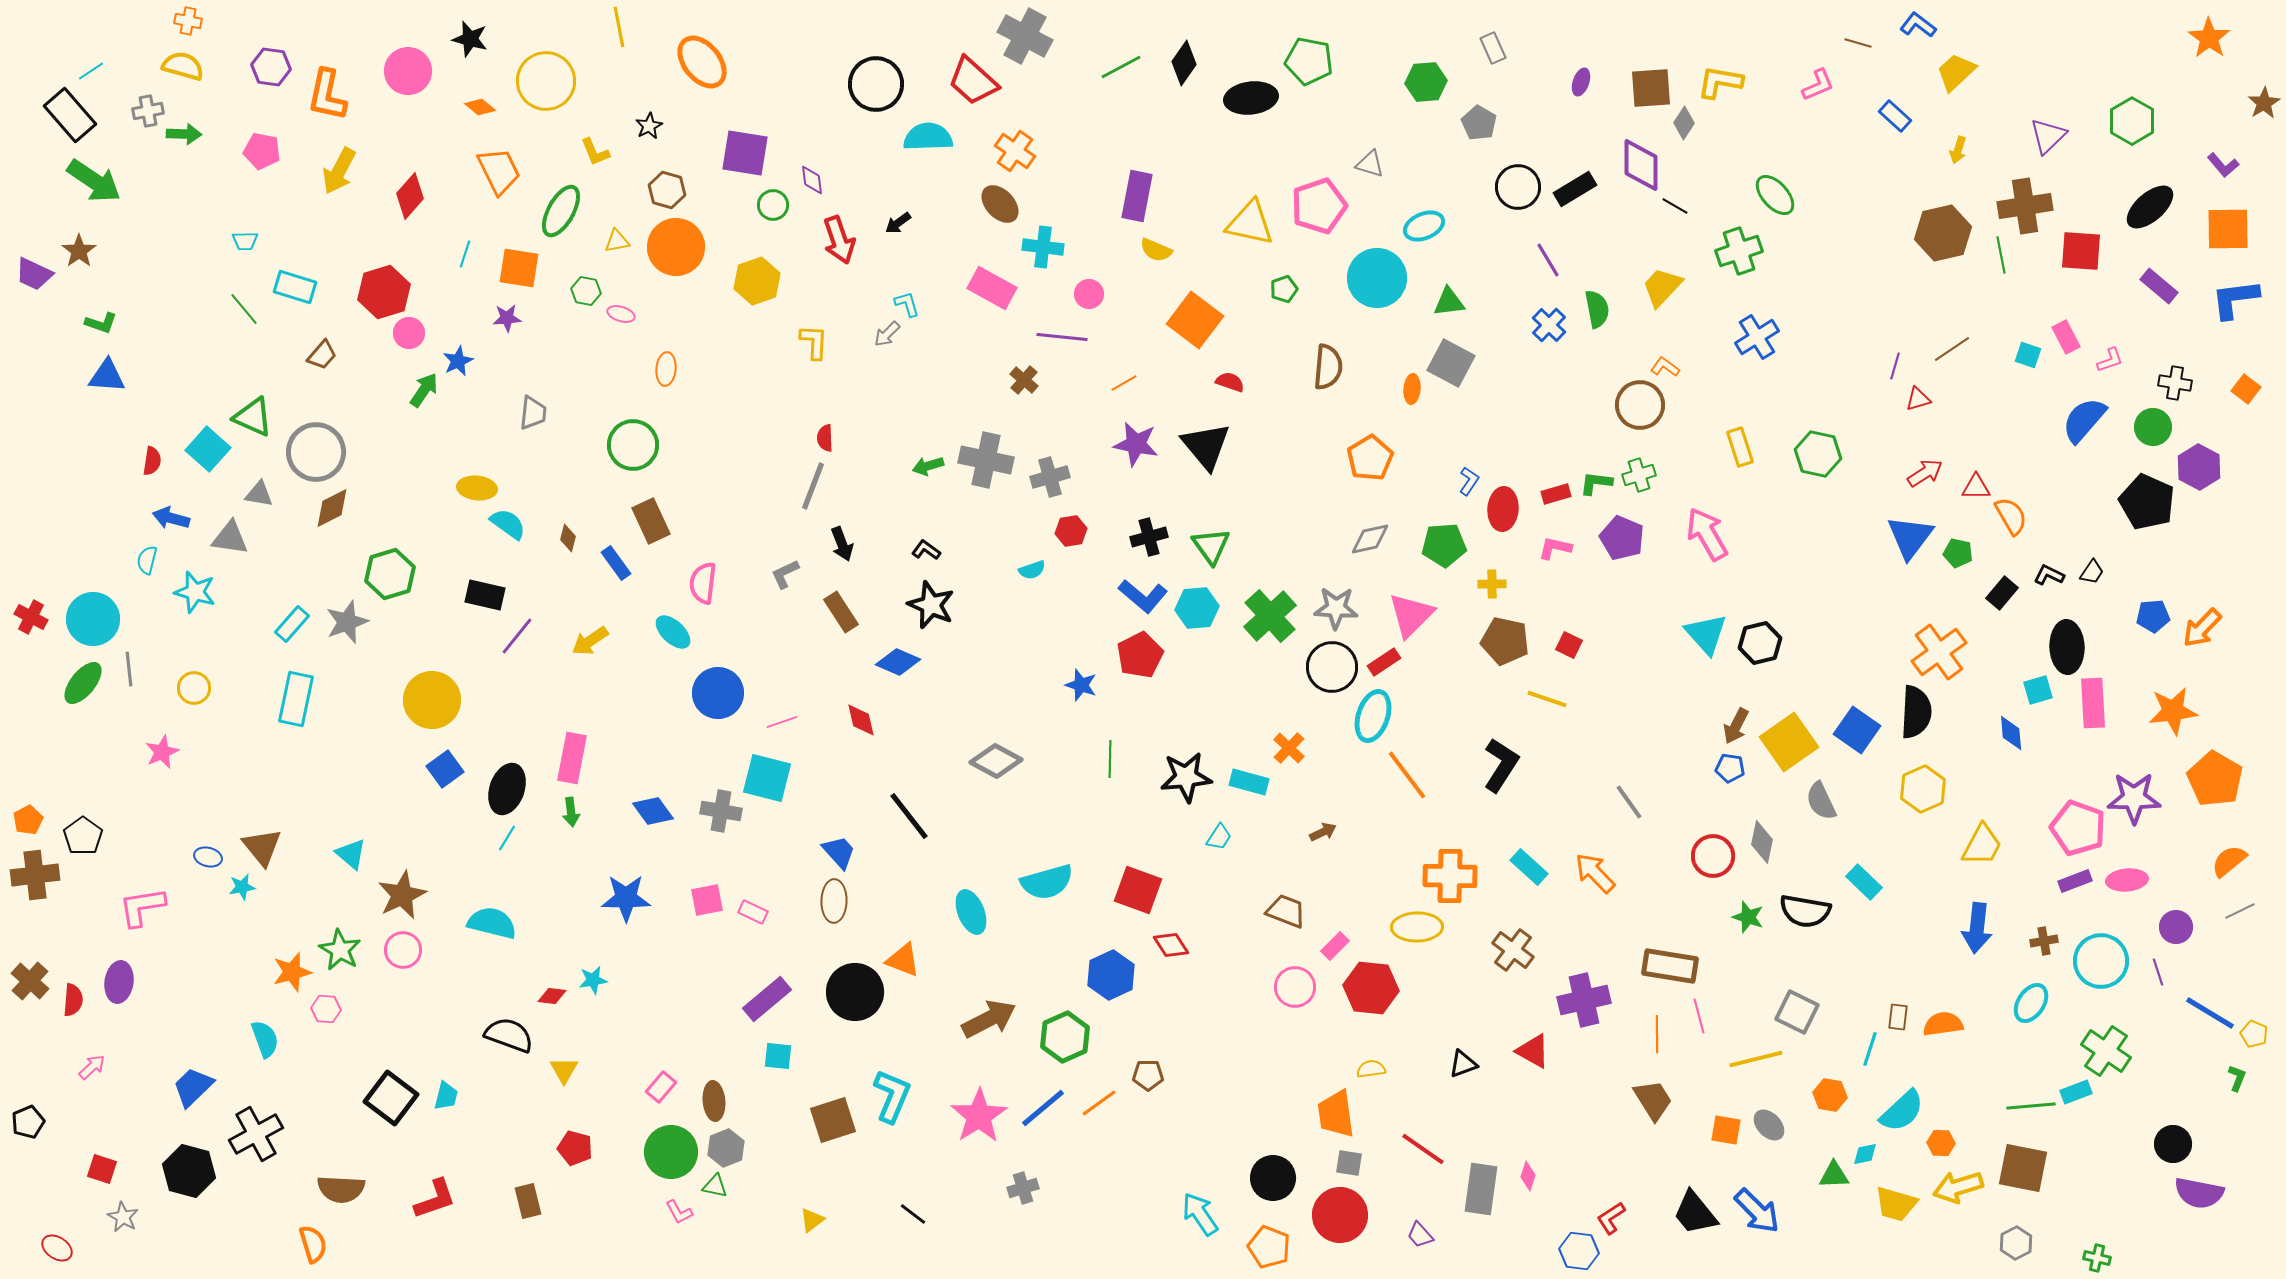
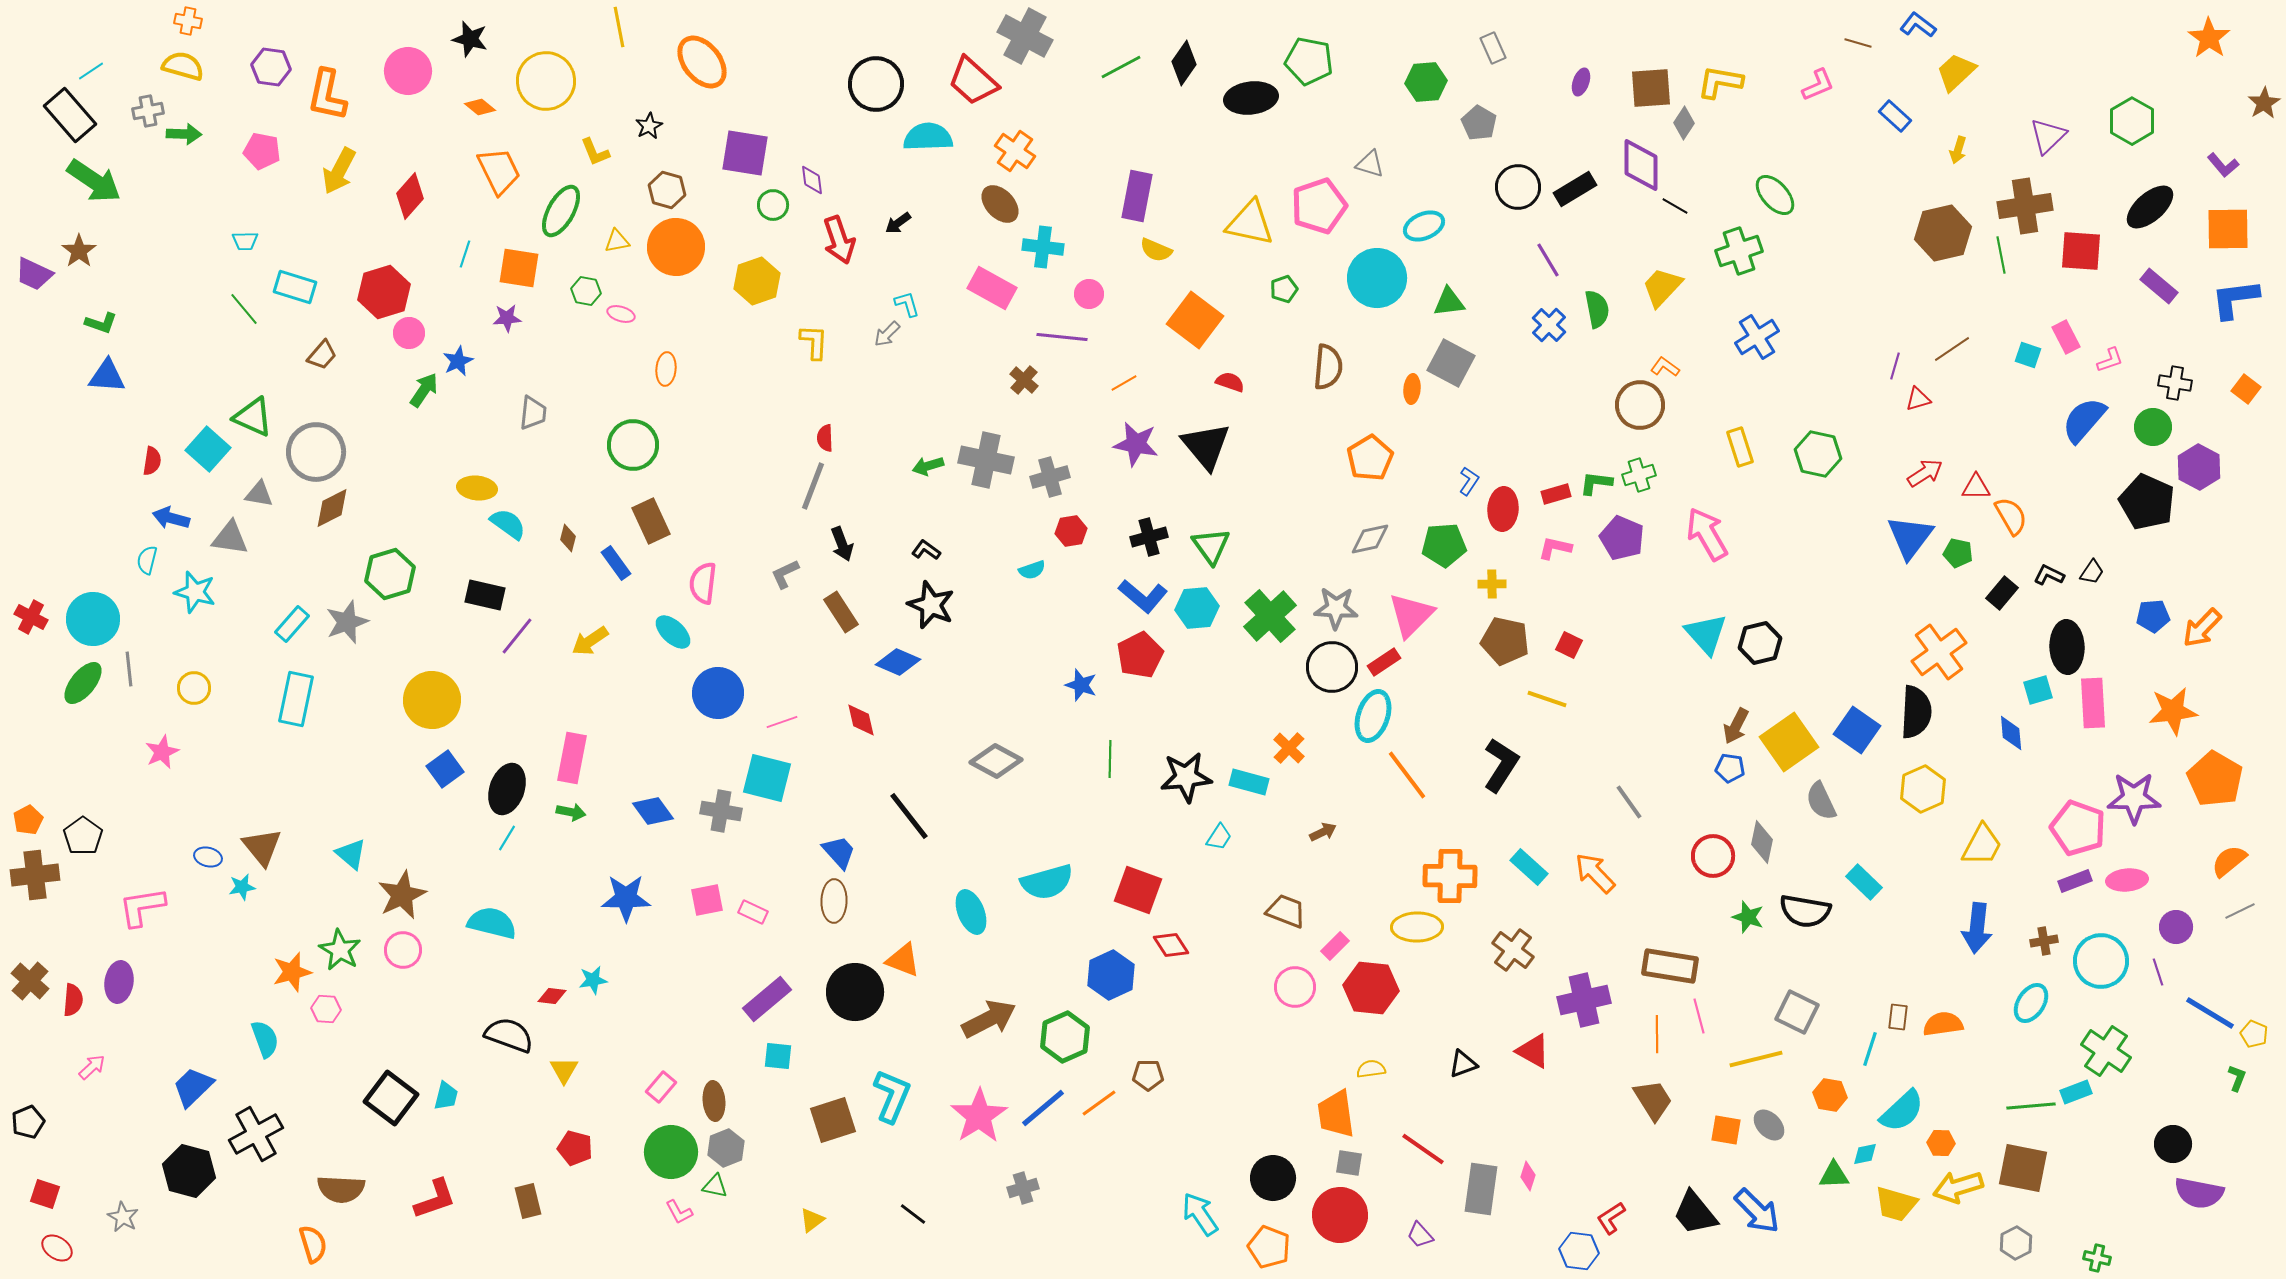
green arrow at (571, 812): rotated 72 degrees counterclockwise
red square at (102, 1169): moved 57 px left, 25 px down
